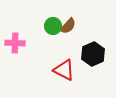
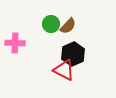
green circle: moved 2 px left, 2 px up
black hexagon: moved 20 px left
